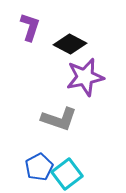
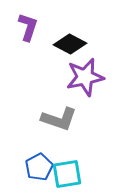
purple L-shape: moved 2 px left
cyan square: rotated 28 degrees clockwise
